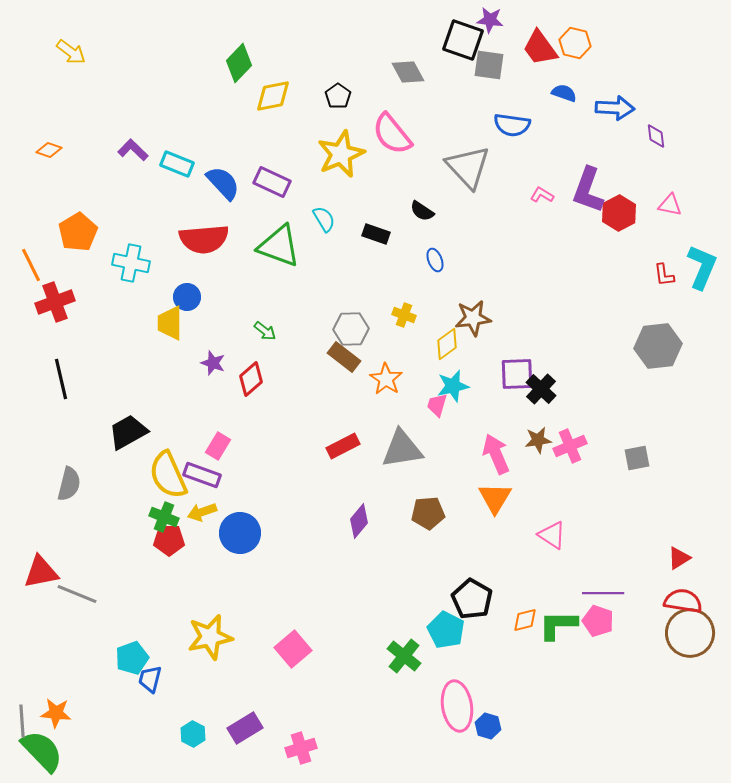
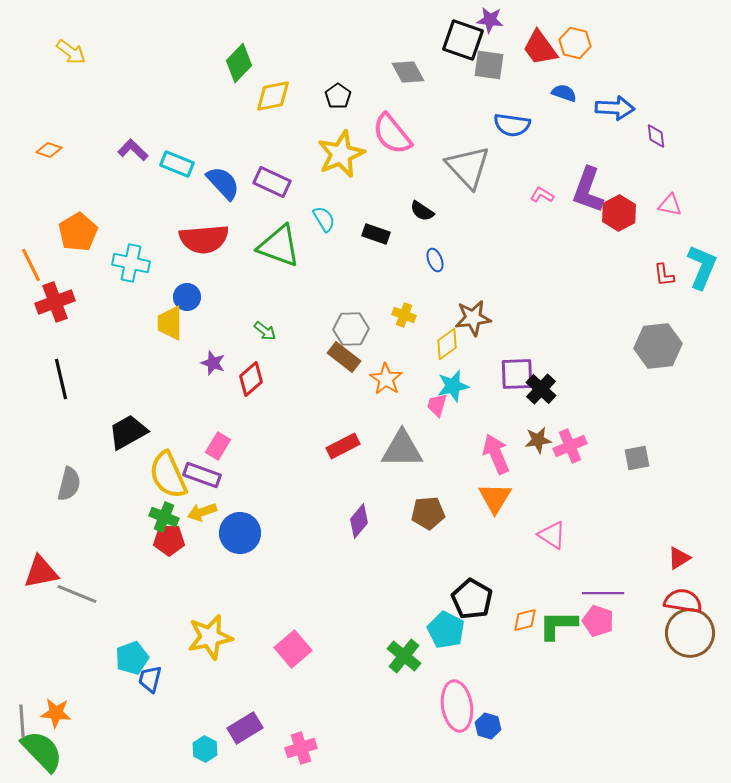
gray triangle at (402, 449): rotated 9 degrees clockwise
cyan hexagon at (193, 734): moved 12 px right, 15 px down
